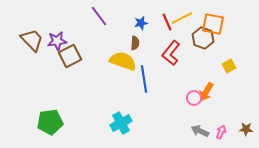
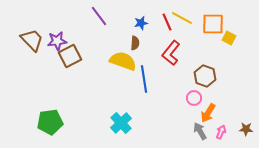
yellow line: rotated 55 degrees clockwise
orange square: rotated 10 degrees counterclockwise
brown hexagon: moved 2 px right, 38 px down
yellow square: moved 28 px up; rotated 32 degrees counterclockwise
orange arrow: moved 2 px right, 21 px down
cyan cross: rotated 15 degrees counterclockwise
gray arrow: rotated 36 degrees clockwise
